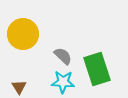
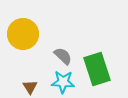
brown triangle: moved 11 px right
